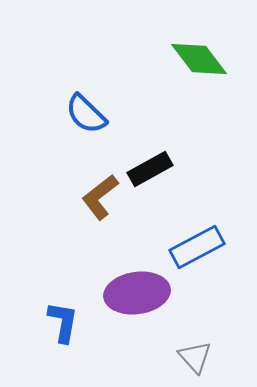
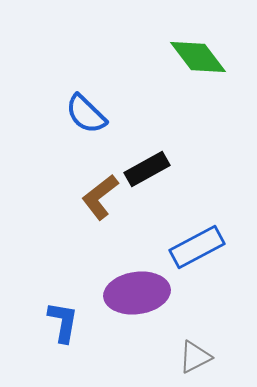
green diamond: moved 1 px left, 2 px up
black rectangle: moved 3 px left
gray triangle: rotated 45 degrees clockwise
